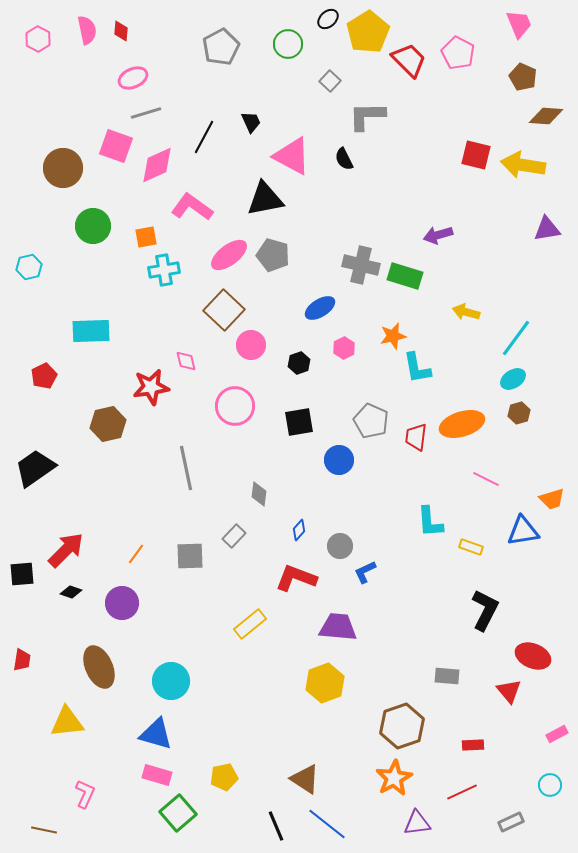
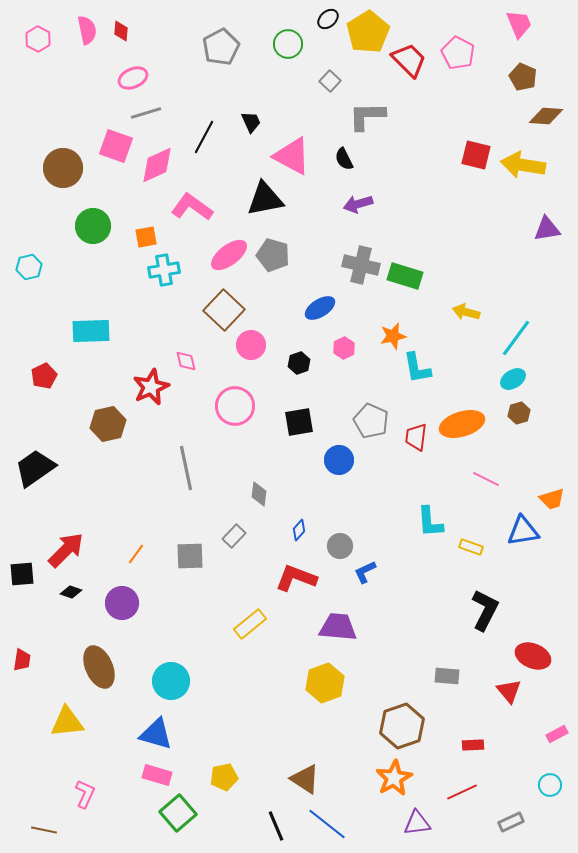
purple arrow at (438, 235): moved 80 px left, 31 px up
red star at (151, 387): rotated 15 degrees counterclockwise
